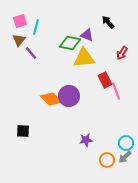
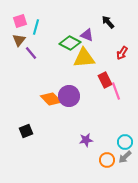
green diamond: rotated 15 degrees clockwise
black square: moved 3 px right; rotated 24 degrees counterclockwise
cyan circle: moved 1 px left, 1 px up
